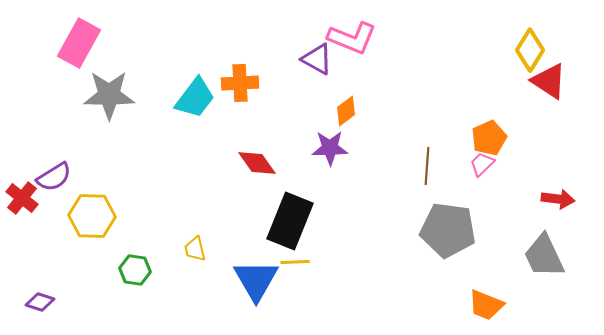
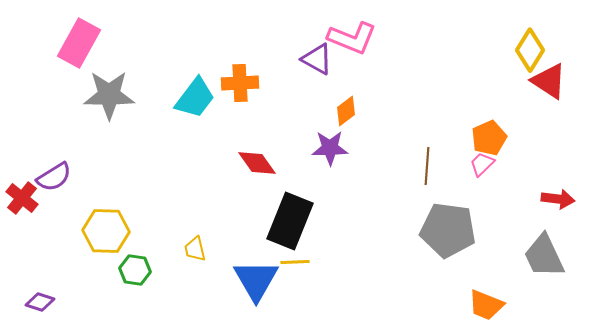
yellow hexagon: moved 14 px right, 15 px down
